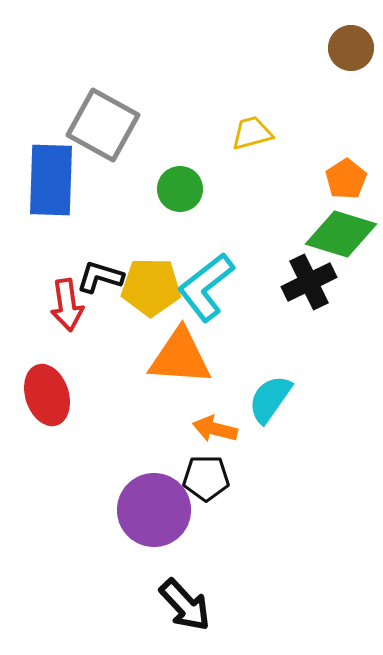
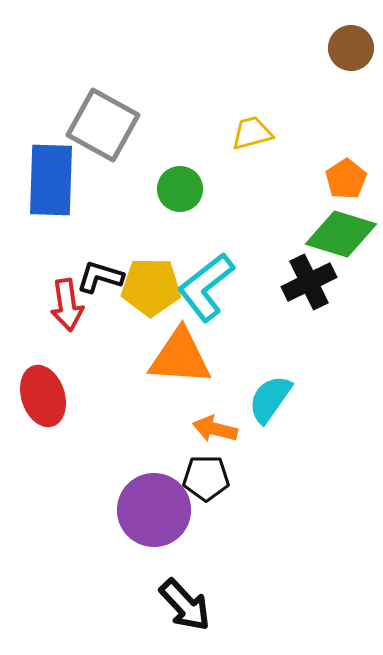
red ellipse: moved 4 px left, 1 px down
